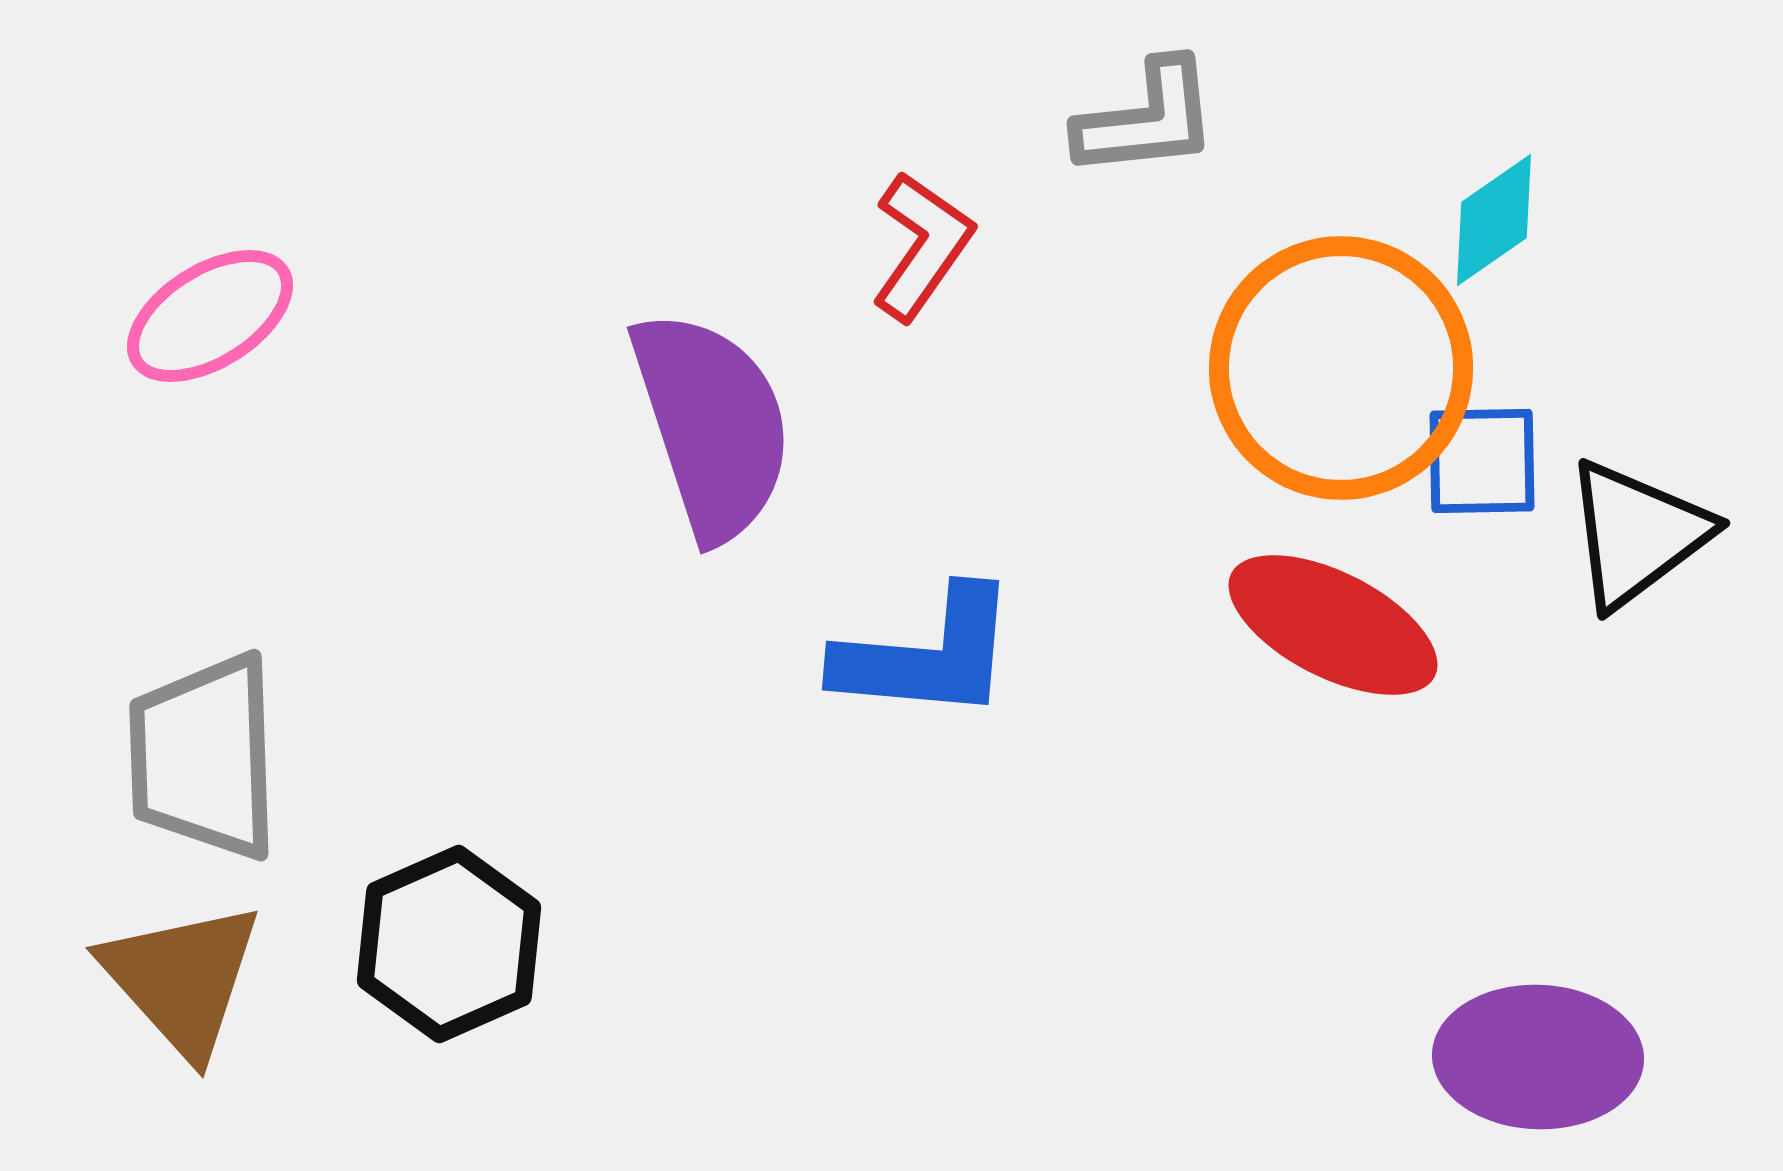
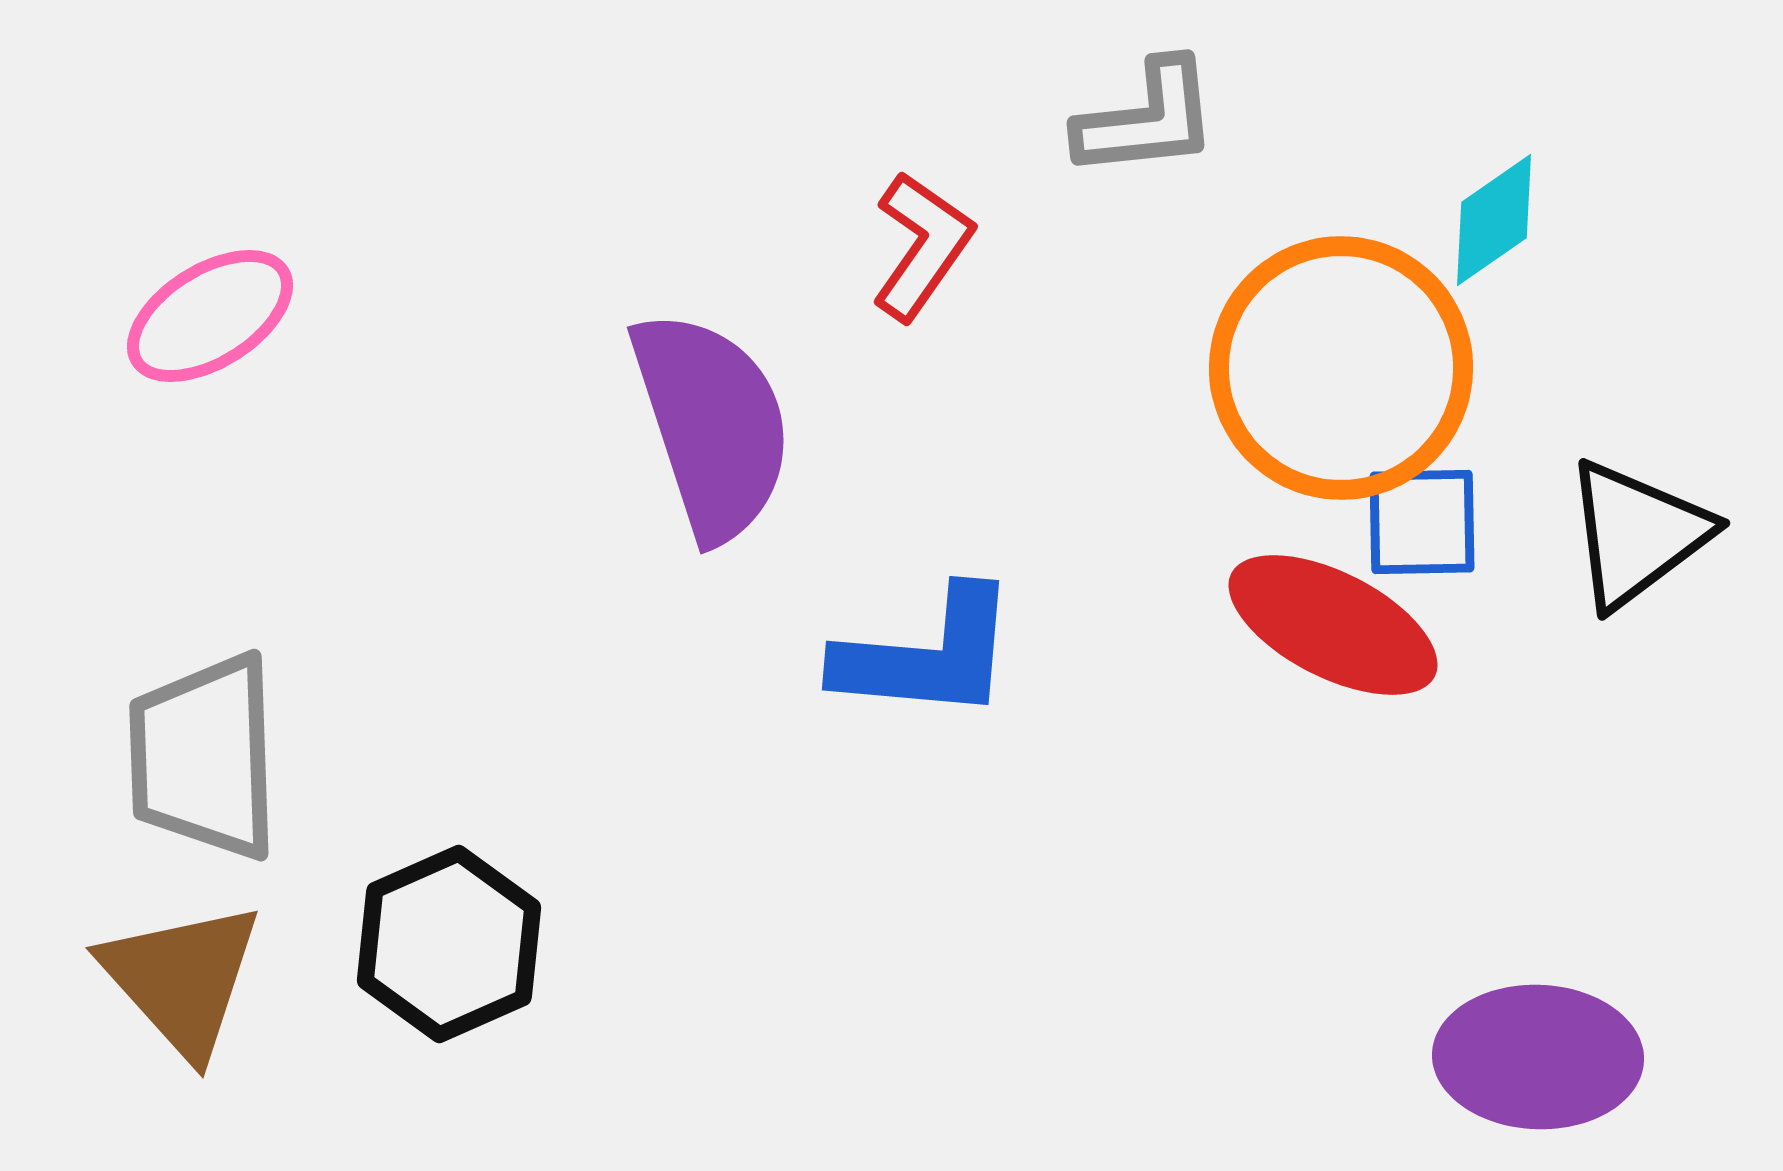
blue square: moved 60 px left, 61 px down
